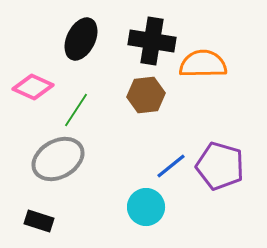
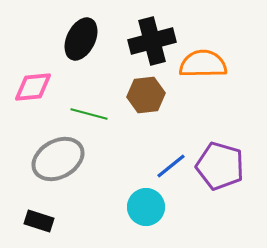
black cross: rotated 24 degrees counterclockwise
pink diamond: rotated 30 degrees counterclockwise
green line: moved 13 px right, 4 px down; rotated 72 degrees clockwise
